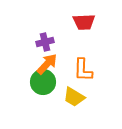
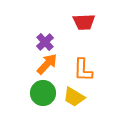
purple cross: rotated 30 degrees counterclockwise
green circle: moved 11 px down
